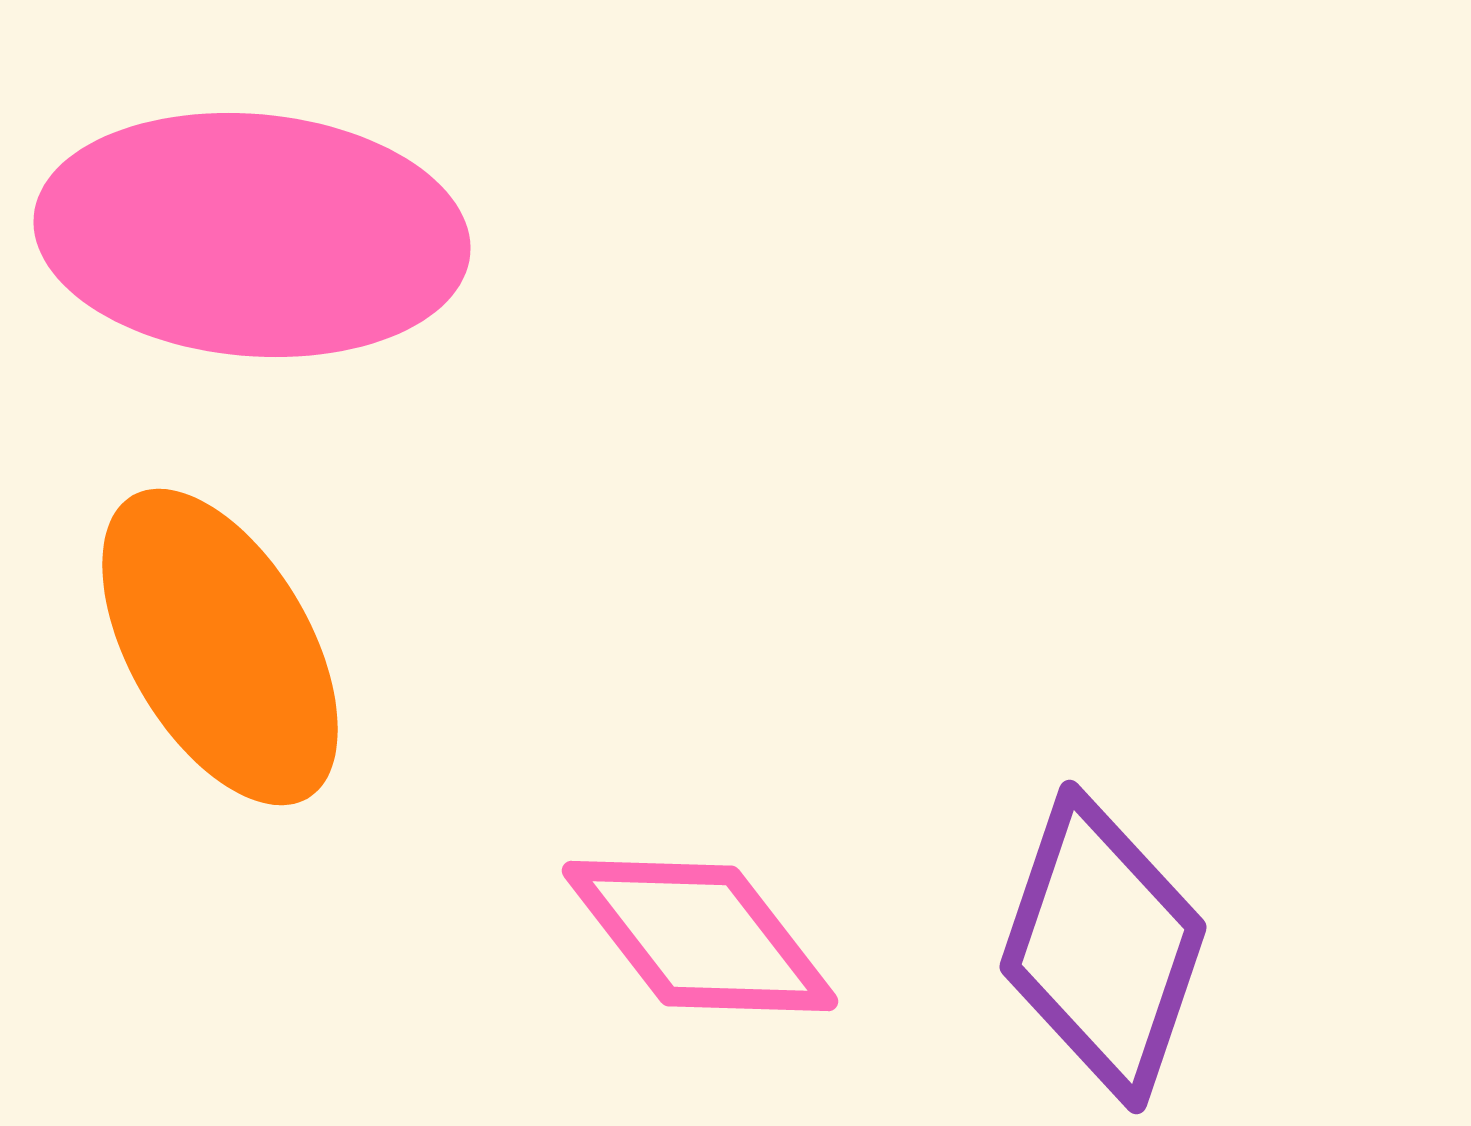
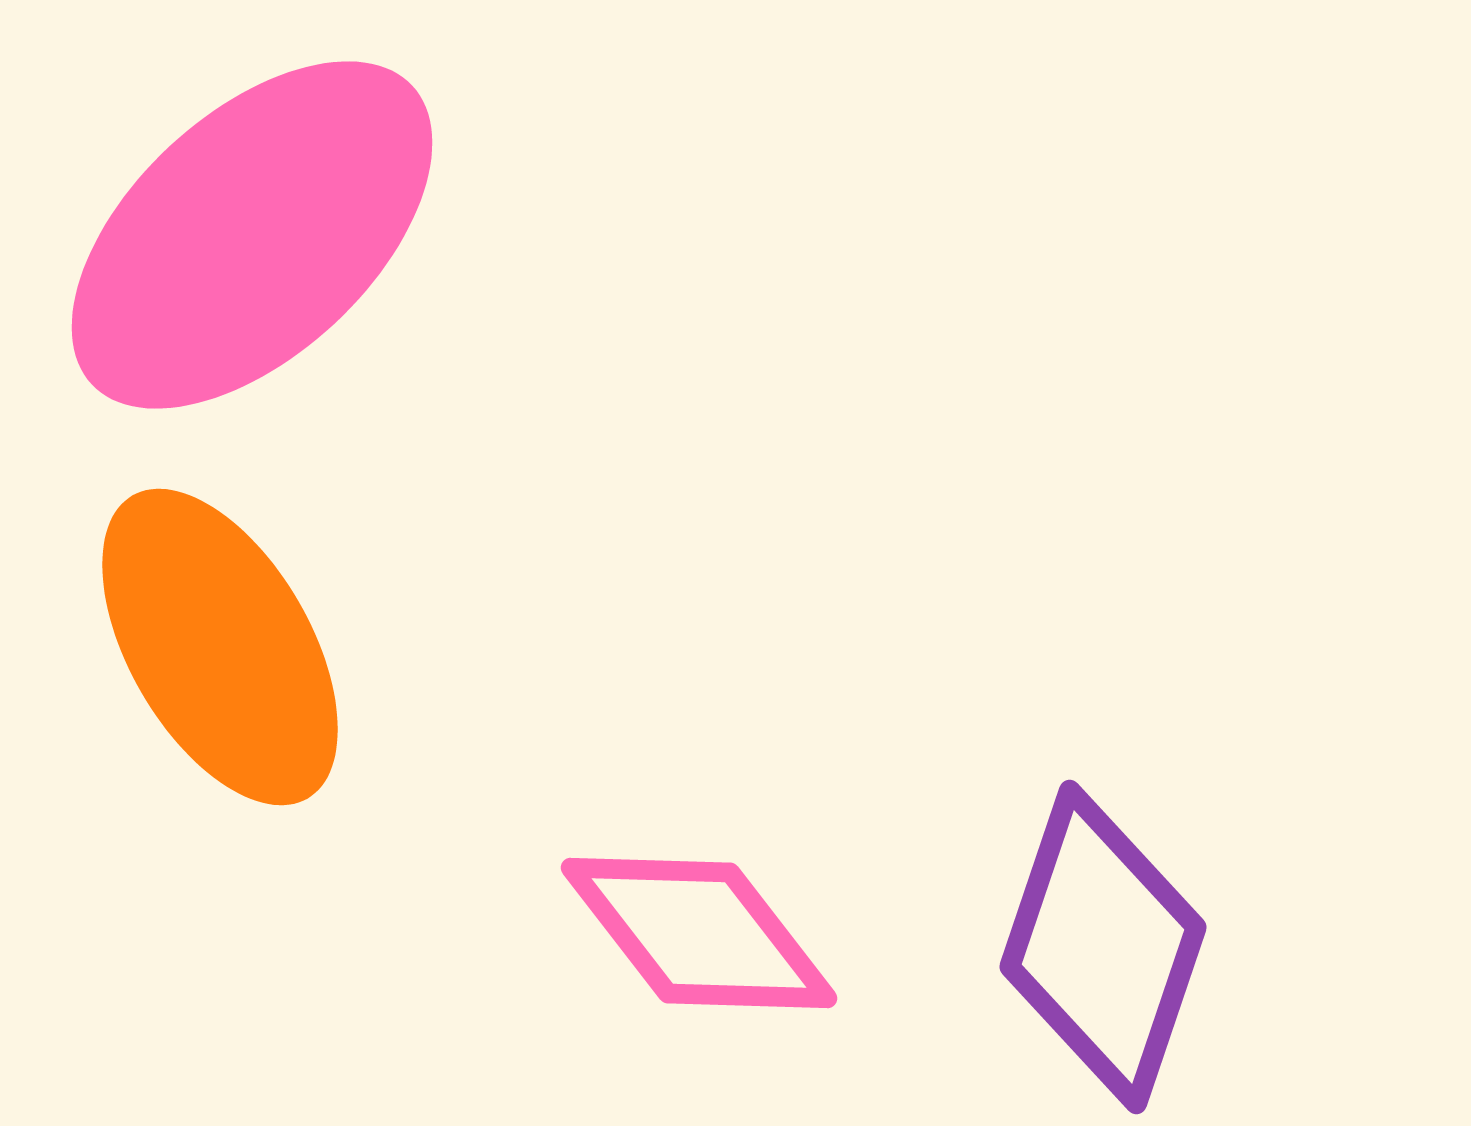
pink ellipse: rotated 48 degrees counterclockwise
pink diamond: moved 1 px left, 3 px up
